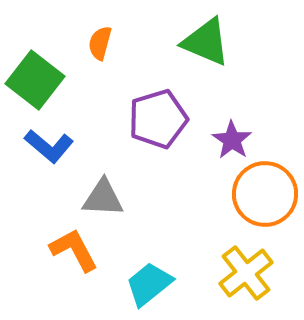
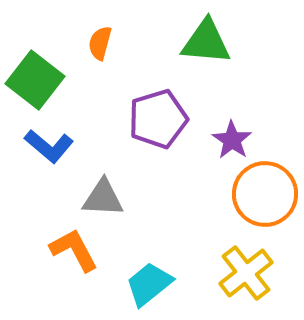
green triangle: rotated 18 degrees counterclockwise
